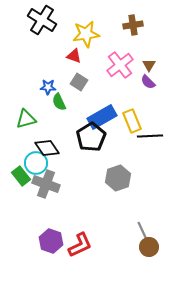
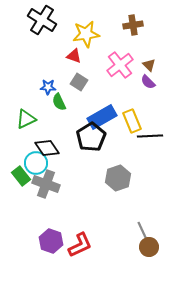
brown triangle: rotated 16 degrees counterclockwise
green triangle: rotated 10 degrees counterclockwise
